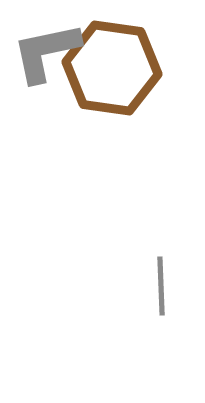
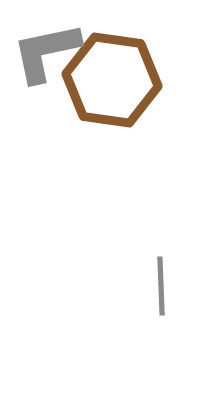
brown hexagon: moved 12 px down
